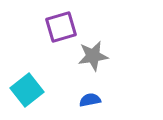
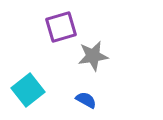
cyan square: moved 1 px right
blue semicircle: moved 4 px left; rotated 40 degrees clockwise
